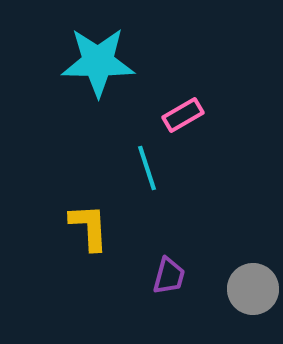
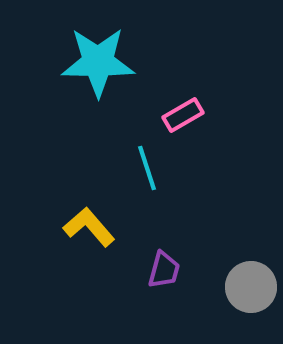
yellow L-shape: rotated 38 degrees counterclockwise
purple trapezoid: moved 5 px left, 6 px up
gray circle: moved 2 px left, 2 px up
